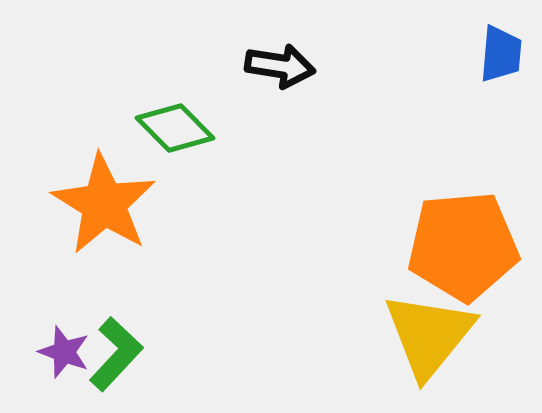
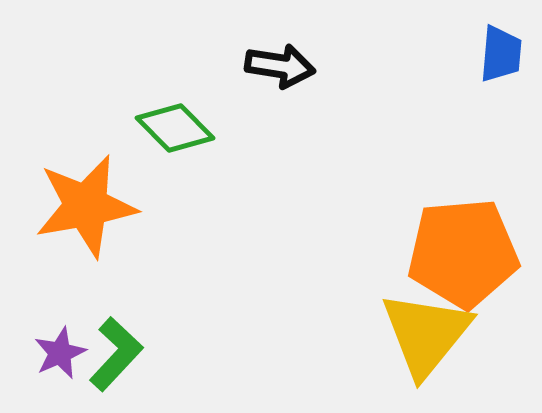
orange star: moved 18 px left, 2 px down; rotated 30 degrees clockwise
orange pentagon: moved 7 px down
yellow triangle: moved 3 px left, 1 px up
purple star: moved 4 px left, 1 px down; rotated 28 degrees clockwise
